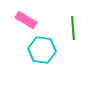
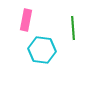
pink rectangle: rotated 70 degrees clockwise
